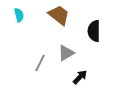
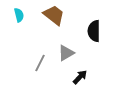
brown trapezoid: moved 5 px left
